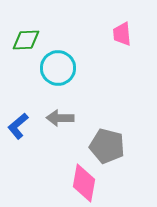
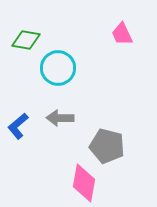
pink trapezoid: rotated 20 degrees counterclockwise
green diamond: rotated 12 degrees clockwise
